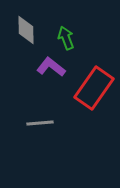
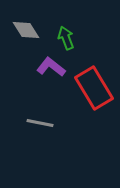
gray diamond: rotated 32 degrees counterclockwise
red rectangle: rotated 66 degrees counterclockwise
gray line: rotated 16 degrees clockwise
